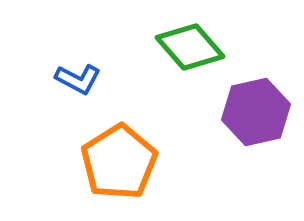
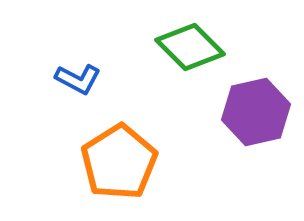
green diamond: rotated 4 degrees counterclockwise
